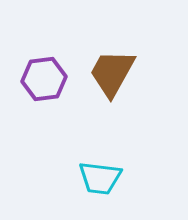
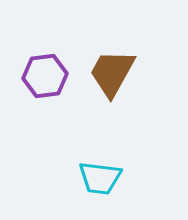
purple hexagon: moved 1 px right, 3 px up
